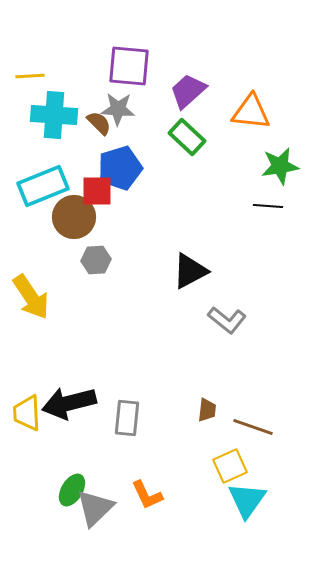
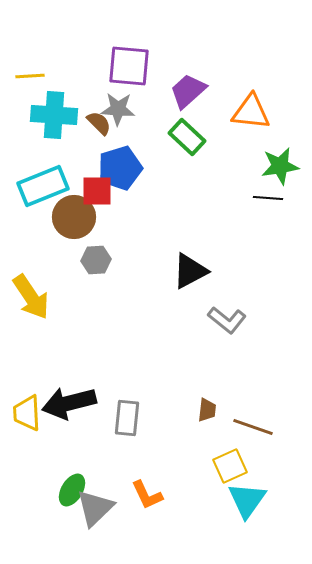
black line: moved 8 px up
